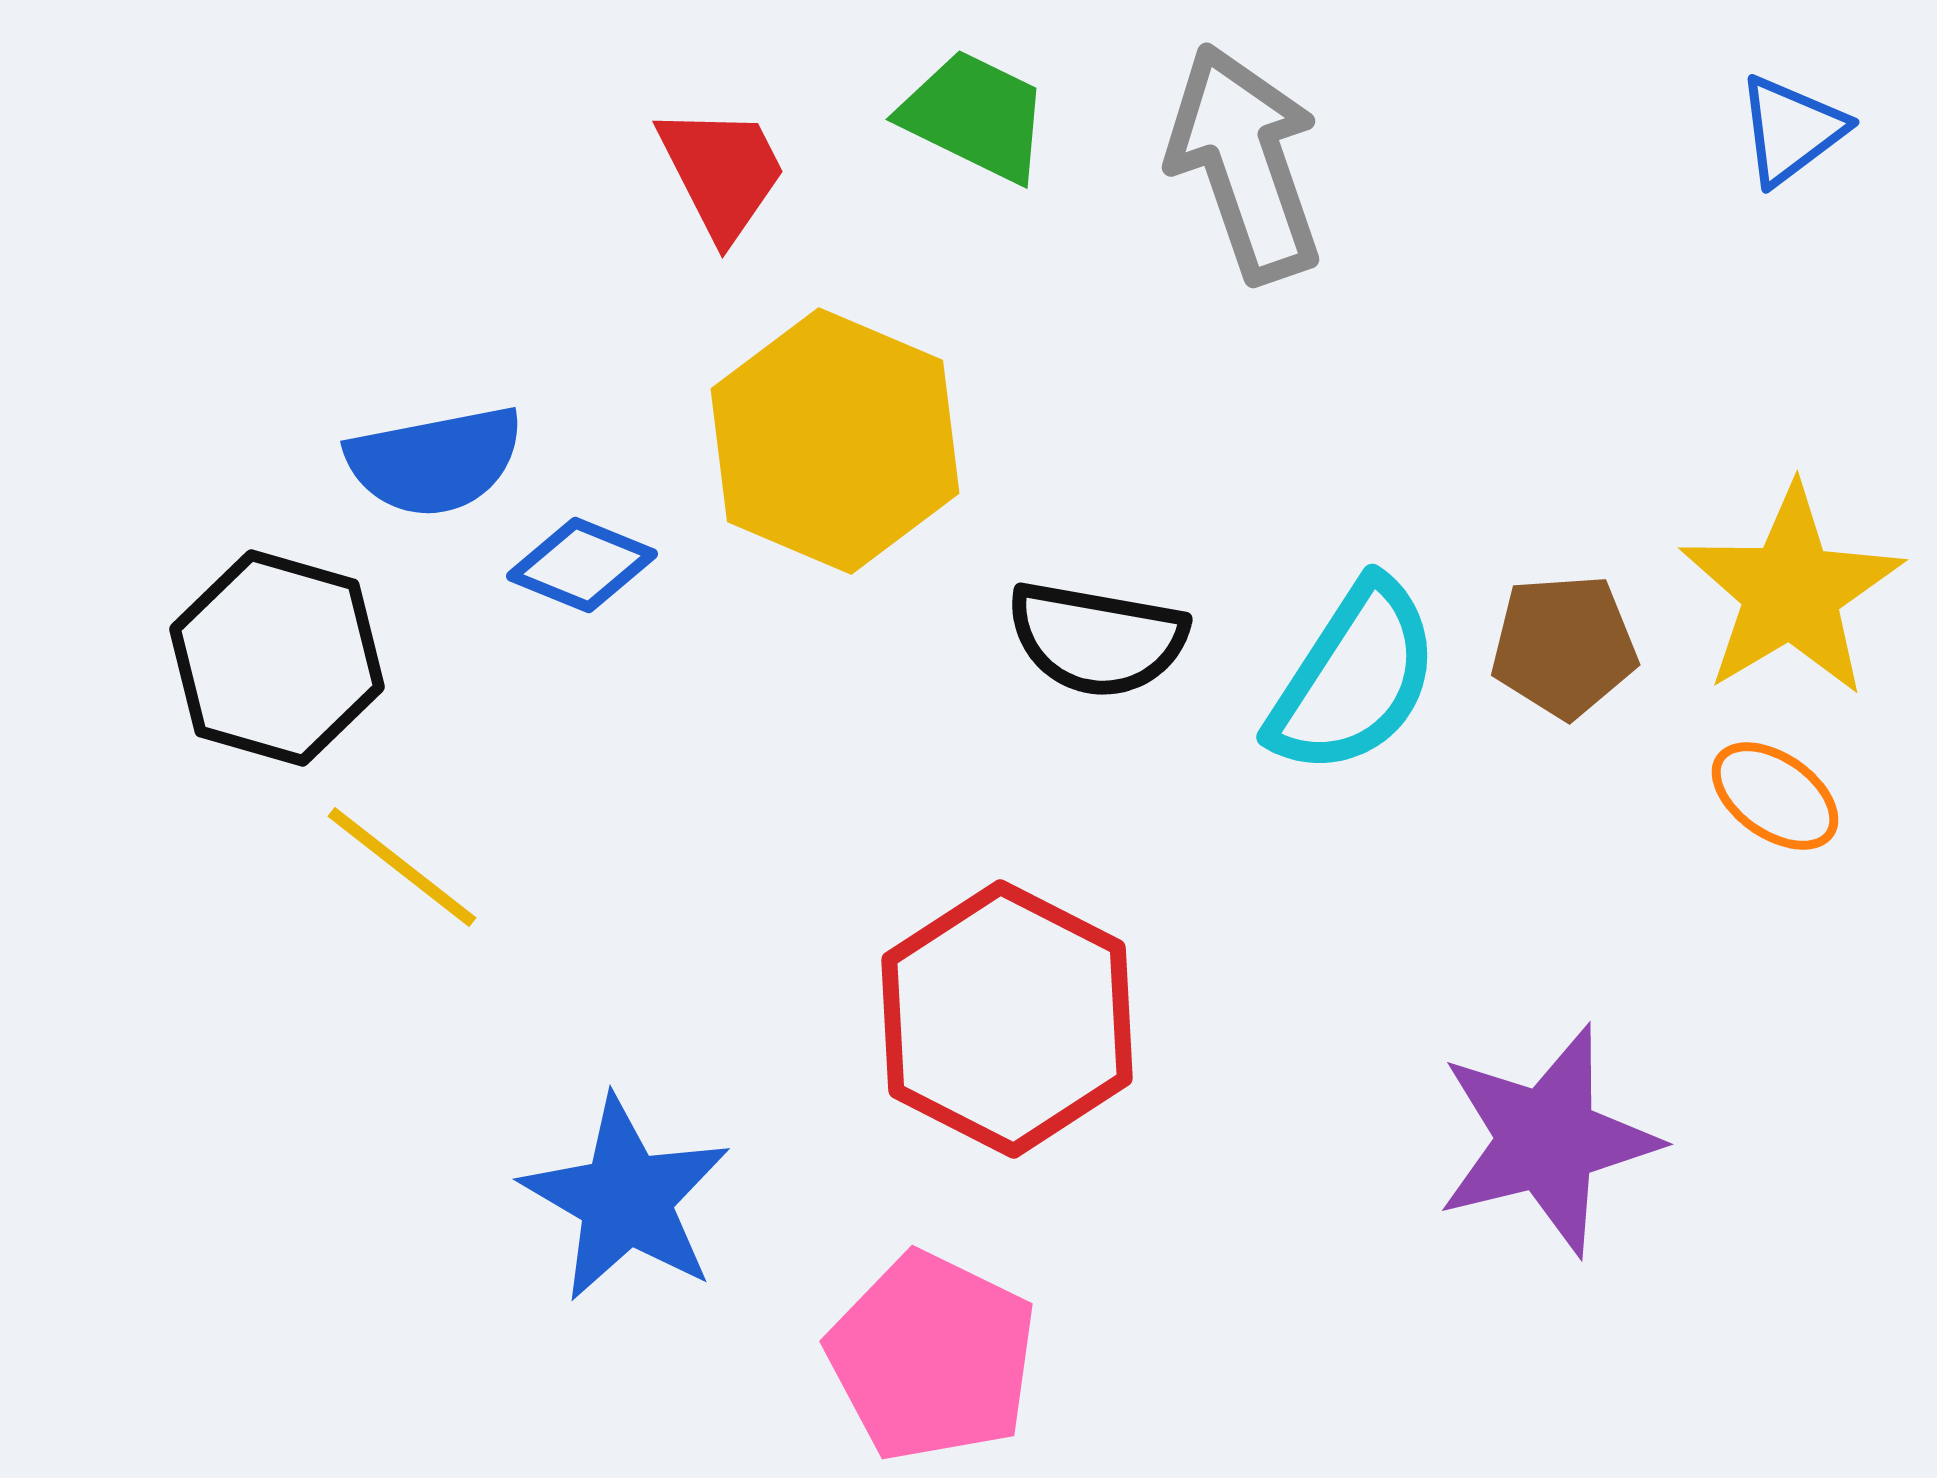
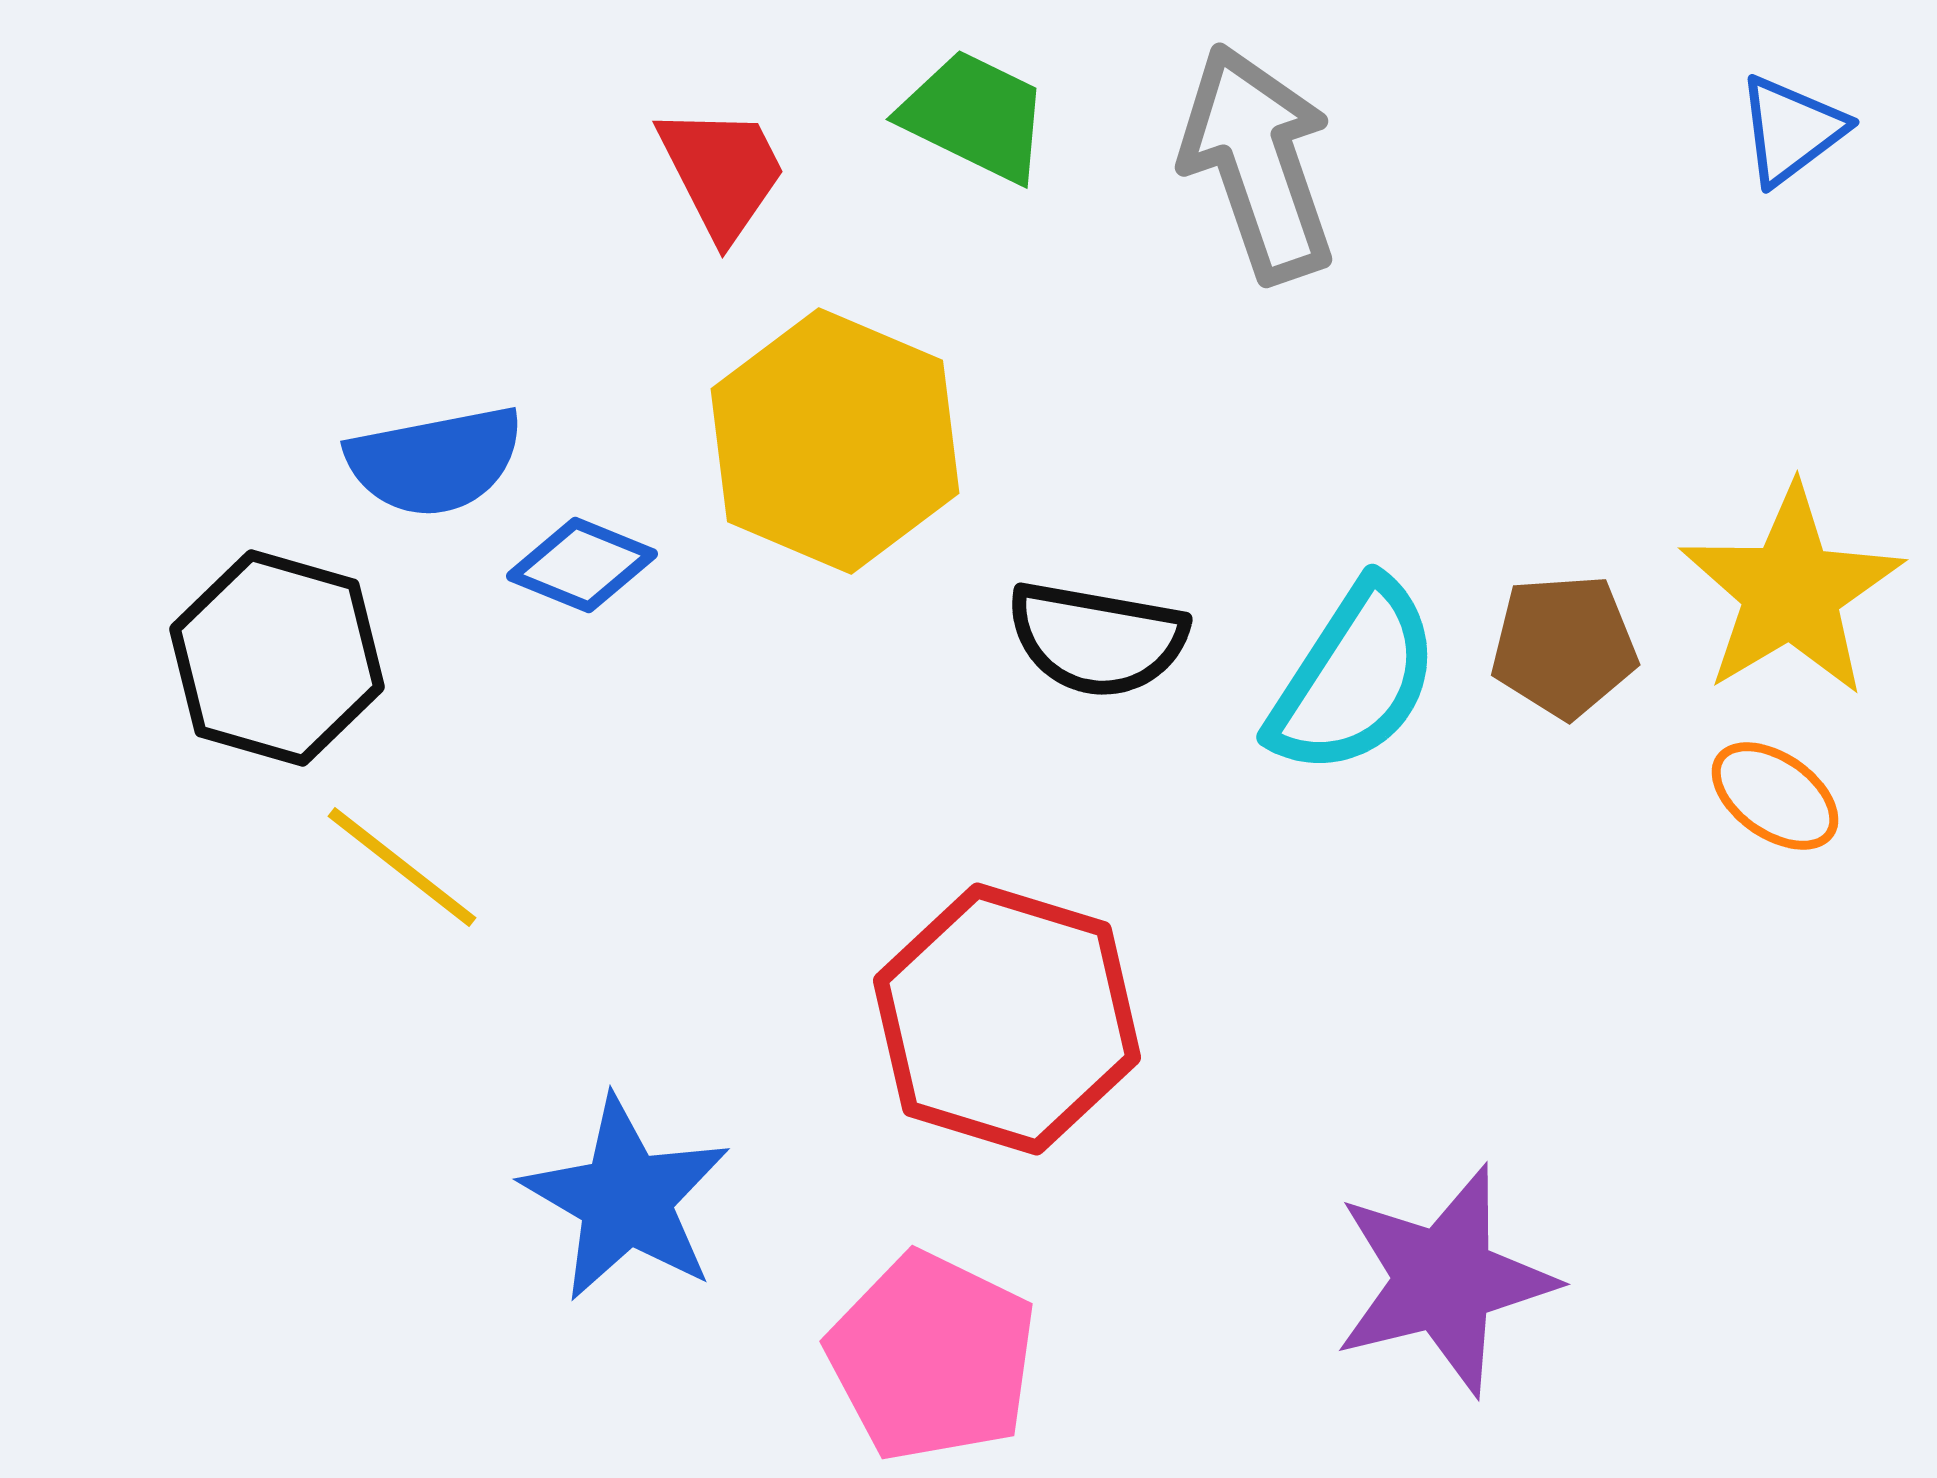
gray arrow: moved 13 px right
red hexagon: rotated 10 degrees counterclockwise
purple star: moved 103 px left, 140 px down
